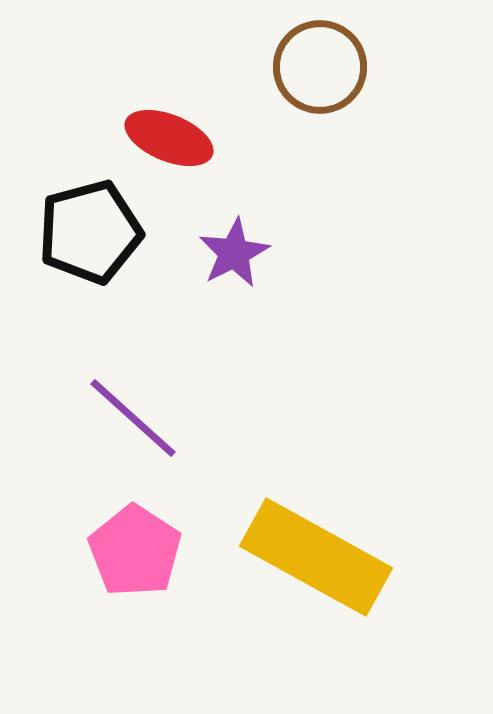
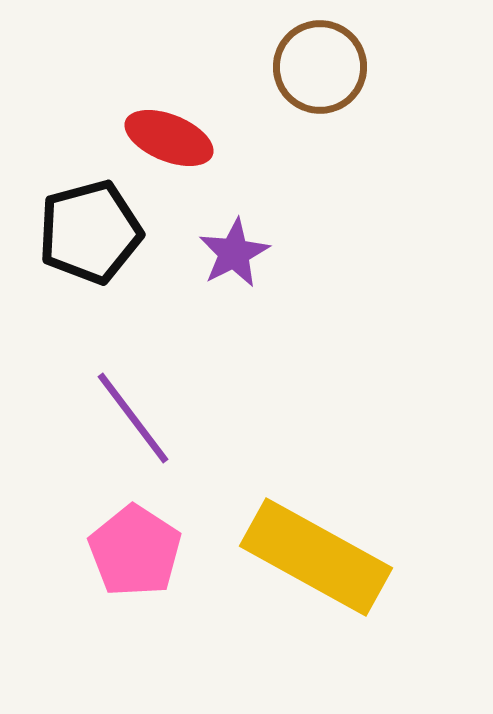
purple line: rotated 11 degrees clockwise
